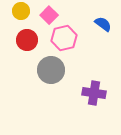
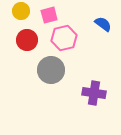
pink square: rotated 30 degrees clockwise
